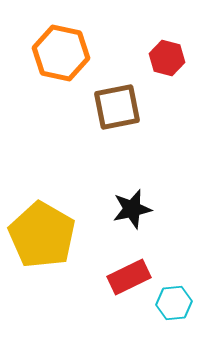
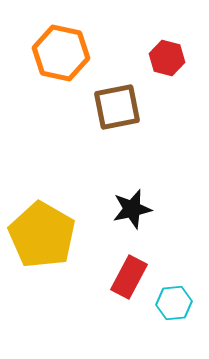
red rectangle: rotated 36 degrees counterclockwise
